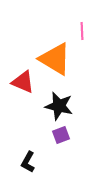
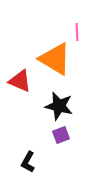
pink line: moved 5 px left, 1 px down
red triangle: moved 3 px left, 1 px up
